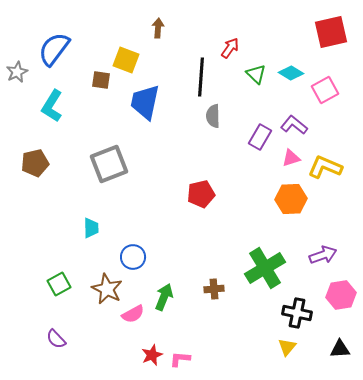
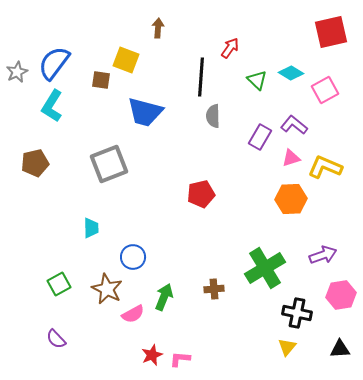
blue semicircle: moved 14 px down
green triangle: moved 1 px right, 6 px down
blue trapezoid: moved 10 px down; rotated 87 degrees counterclockwise
